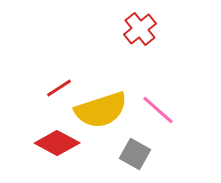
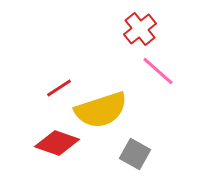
pink line: moved 39 px up
red diamond: rotated 9 degrees counterclockwise
